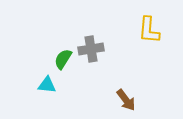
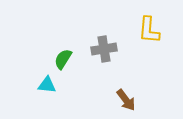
gray cross: moved 13 px right
